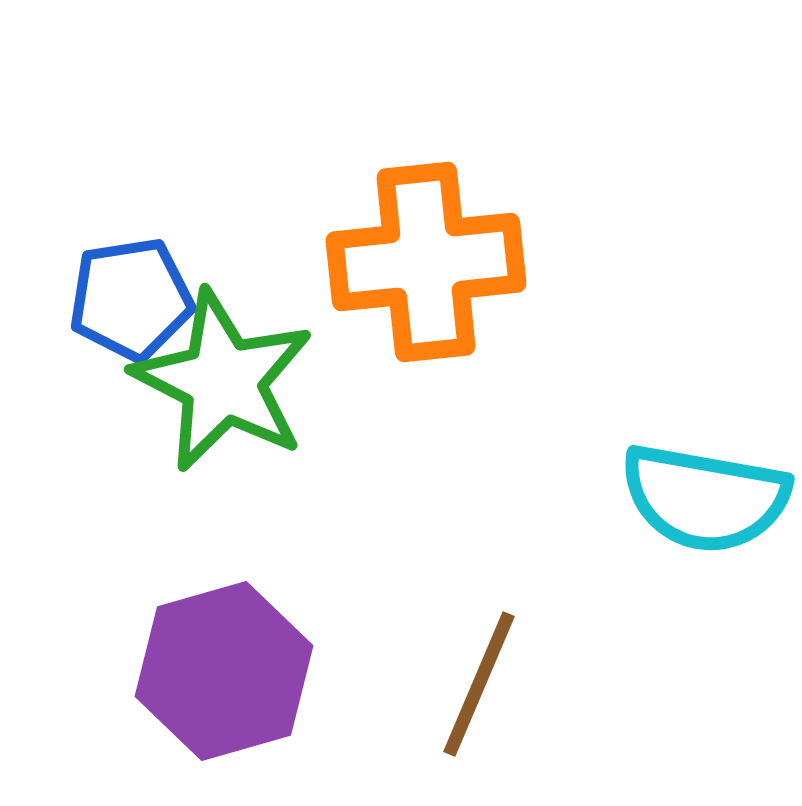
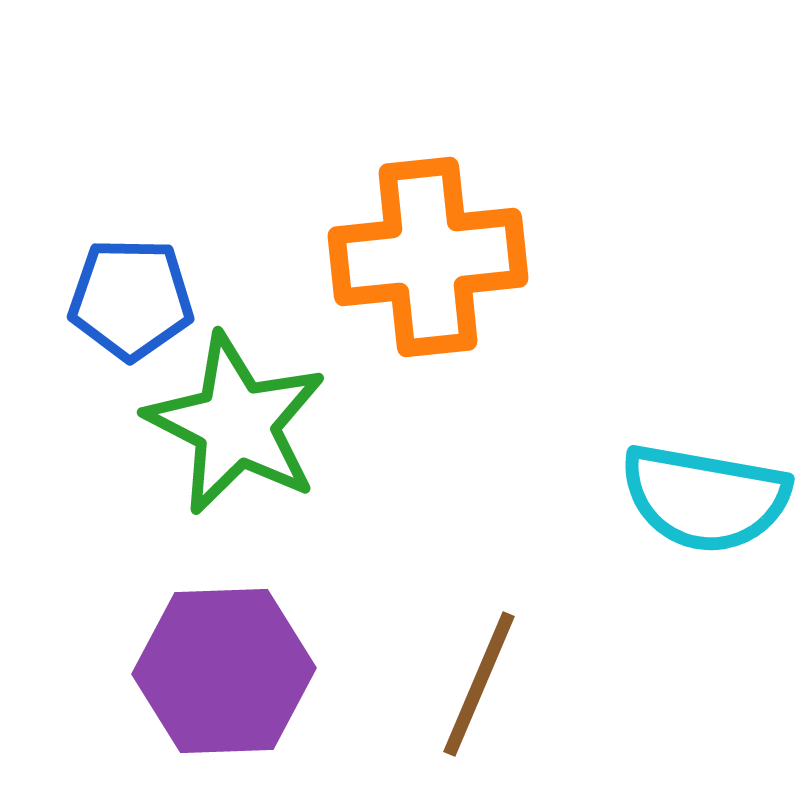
orange cross: moved 2 px right, 5 px up
blue pentagon: rotated 10 degrees clockwise
green star: moved 13 px right, 43 px down
purple hexagon: rotated 14 degrees clockwise
